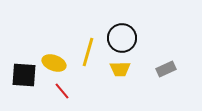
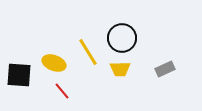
yellow line: rotated 48 degrees counterclockwise
gray rectangle: moved 1 px left
black square: moved 5 px left
